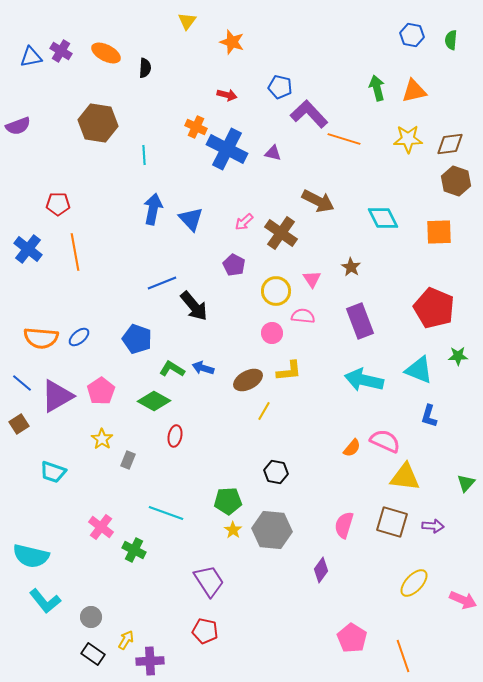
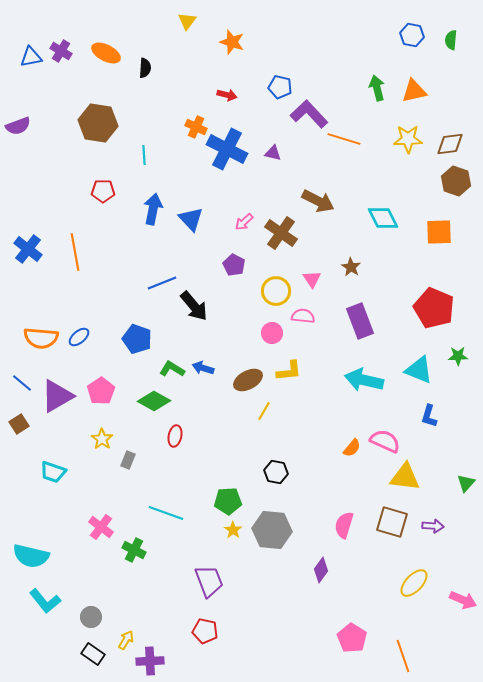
red pentagon at (58, 204): moved 45 px right, 13 px up
purple trapezoid at (209, 581): rotated 12 degrees clockwise
